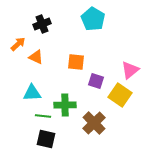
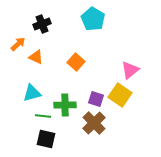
orange square: rotated 36 degrees clockwise
purple square: moved 18 px down
cyan triangle: rotated 12 degrees counterclockwise
